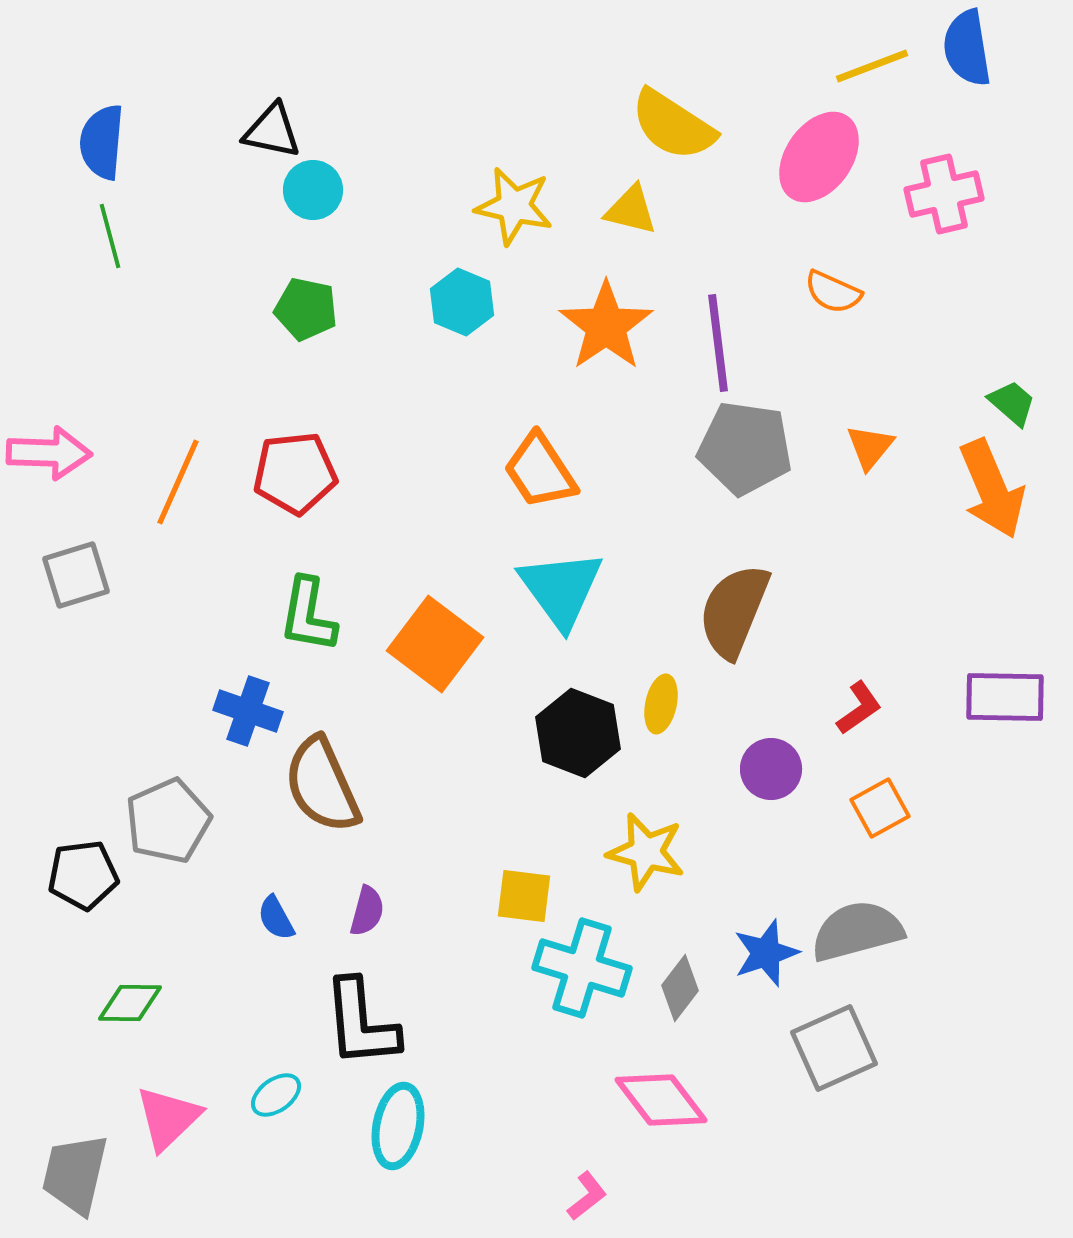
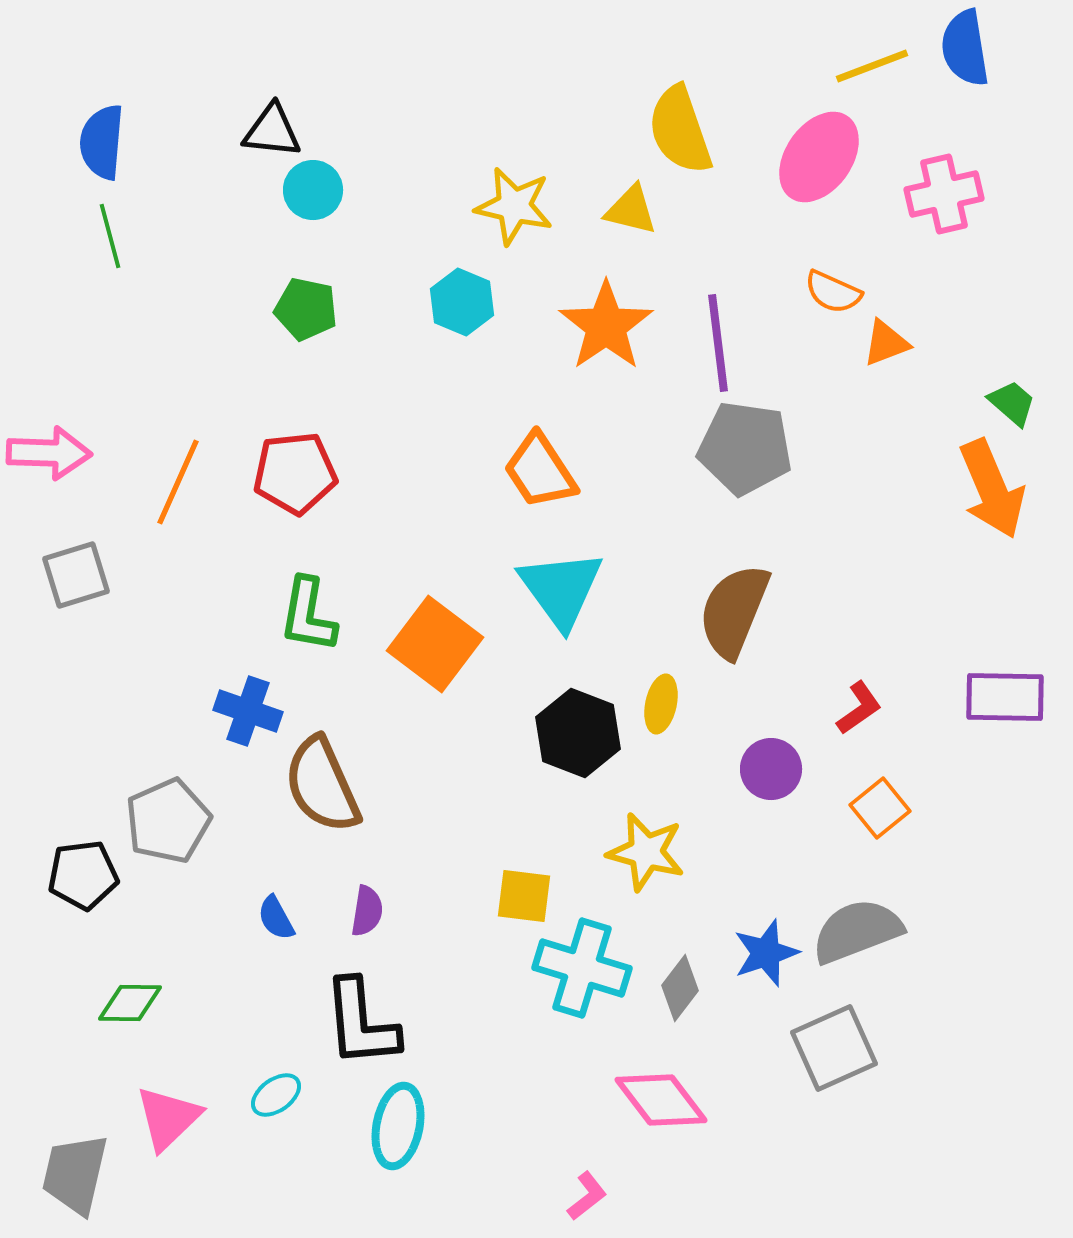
blue semicircle at (967, 48): moved 2 px left
yellow semicircle at (673, 125): moved 7 px right, 5 px down; rotated 38 degrees clockwise
black triangle at (272, 131): rotated 6 degrees counterclockwise
orange triangle at (870, 447): moved 16 px right, 104 px up; rotated 30 degrees clockwise
orange square at (880, 808): rotated 10 degrees counterclockwise
purple semicircle at (367, 911): rotated 6 degrees counterclockwise
gray semicircle at (857, 931): rotated 6 degrees counterclockwise
